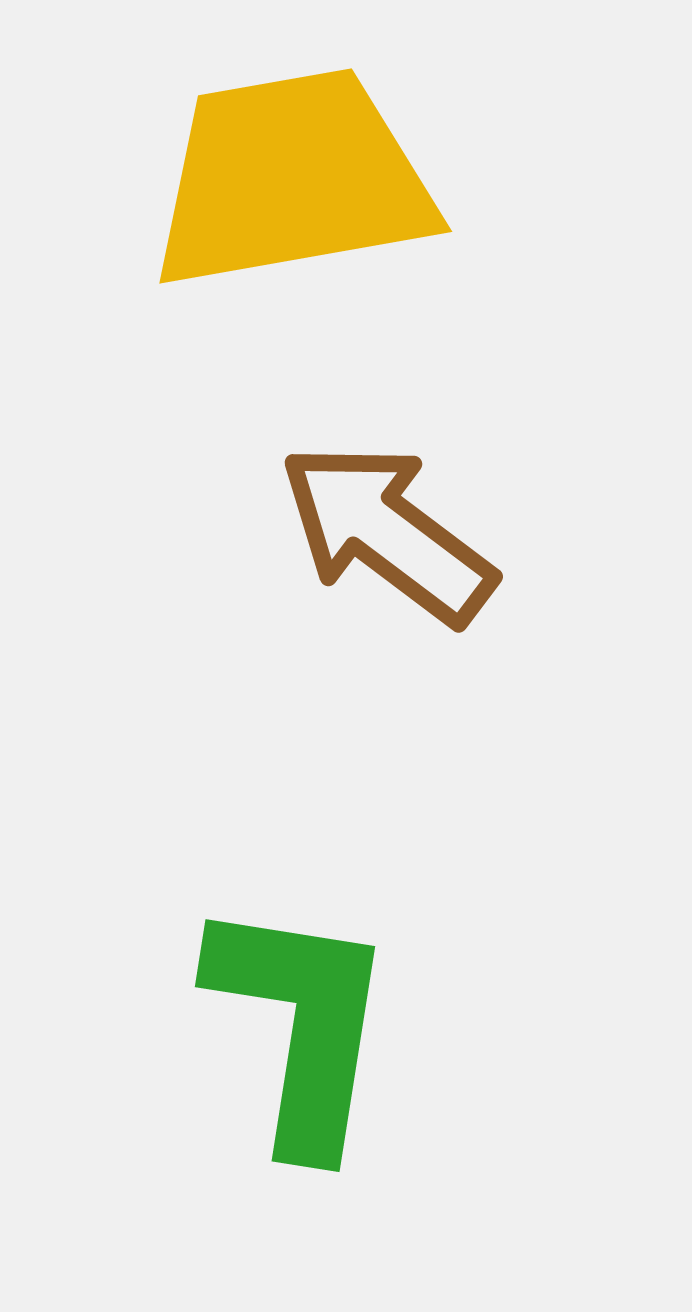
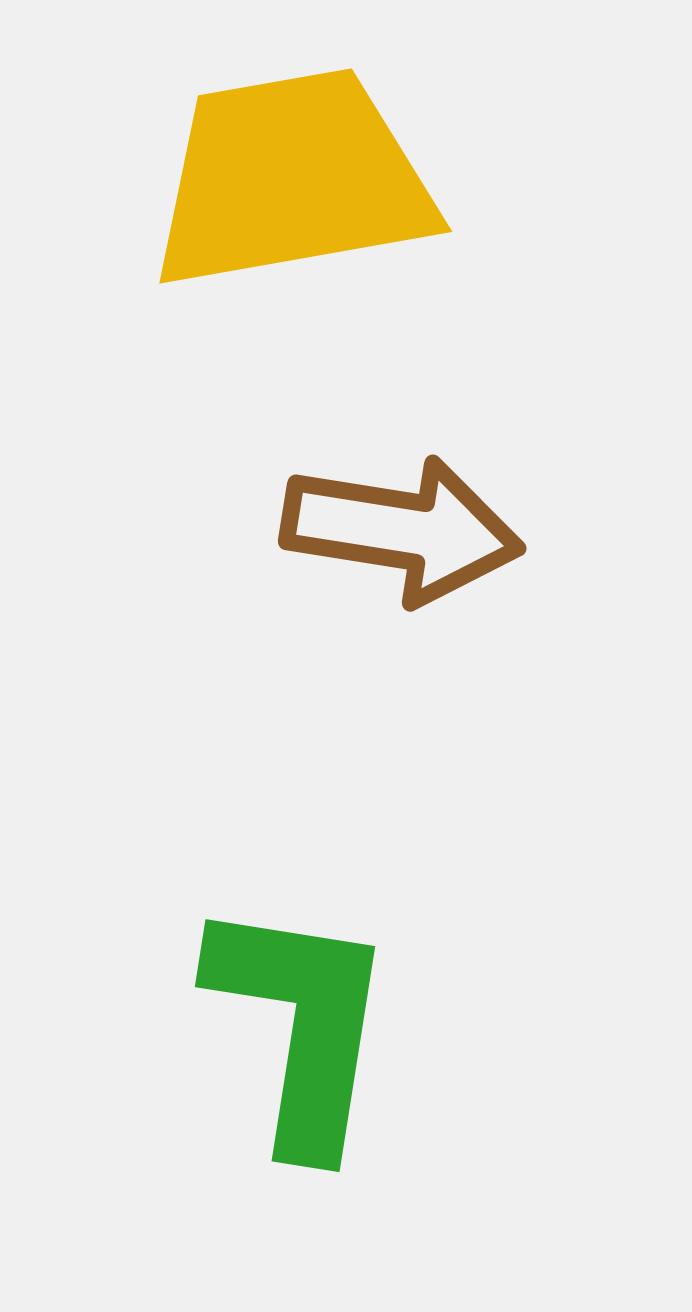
brown arrow: moved 15 px right, 3 px up; rotated 152 degrees clockwise
